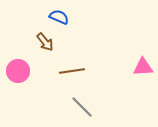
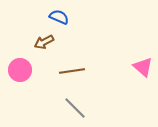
brown arrow: moved 1 px left; rotated 102 degrees clockwise
pink triangle: rotated 45 degrees clockwise
pink circle: moved 2 px right, 1 px up
gray line: moved 7 px left, 1 px down
